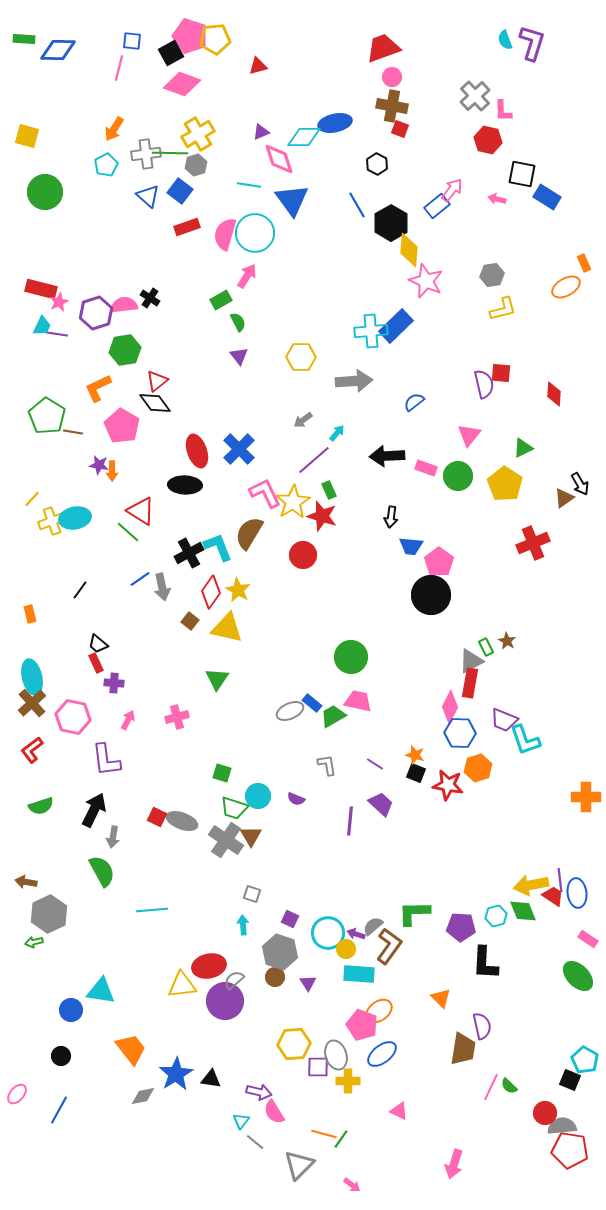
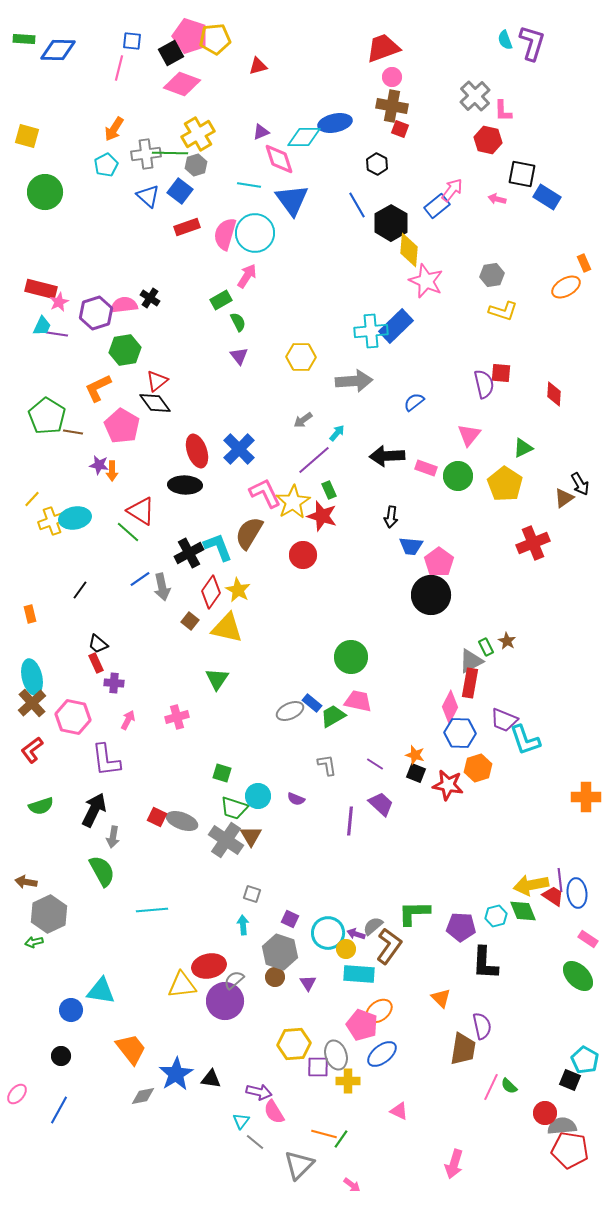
yellow L-shape at (503, 309): moved 2 px down; rotated 32 degrees clockwise
